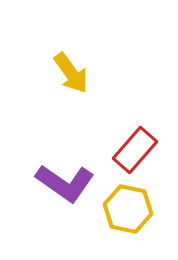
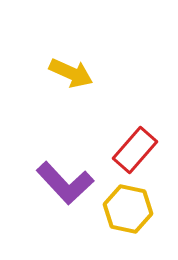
yellow arrow: rotated 30 degrees counterclockwise
purple L-shape: rotated 12 degrees clockwise
